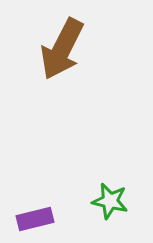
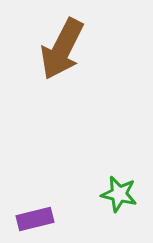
green star: moved 9 px right, 7 px up
